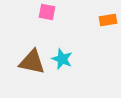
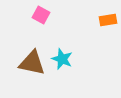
pink square: moved 6 px left, 3 px down; rotated 18 degrees clockwise
brown triangle: moved 1 px down
